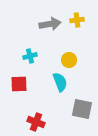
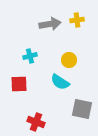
cyan semicircle: rotated 144 degrees clockwise
